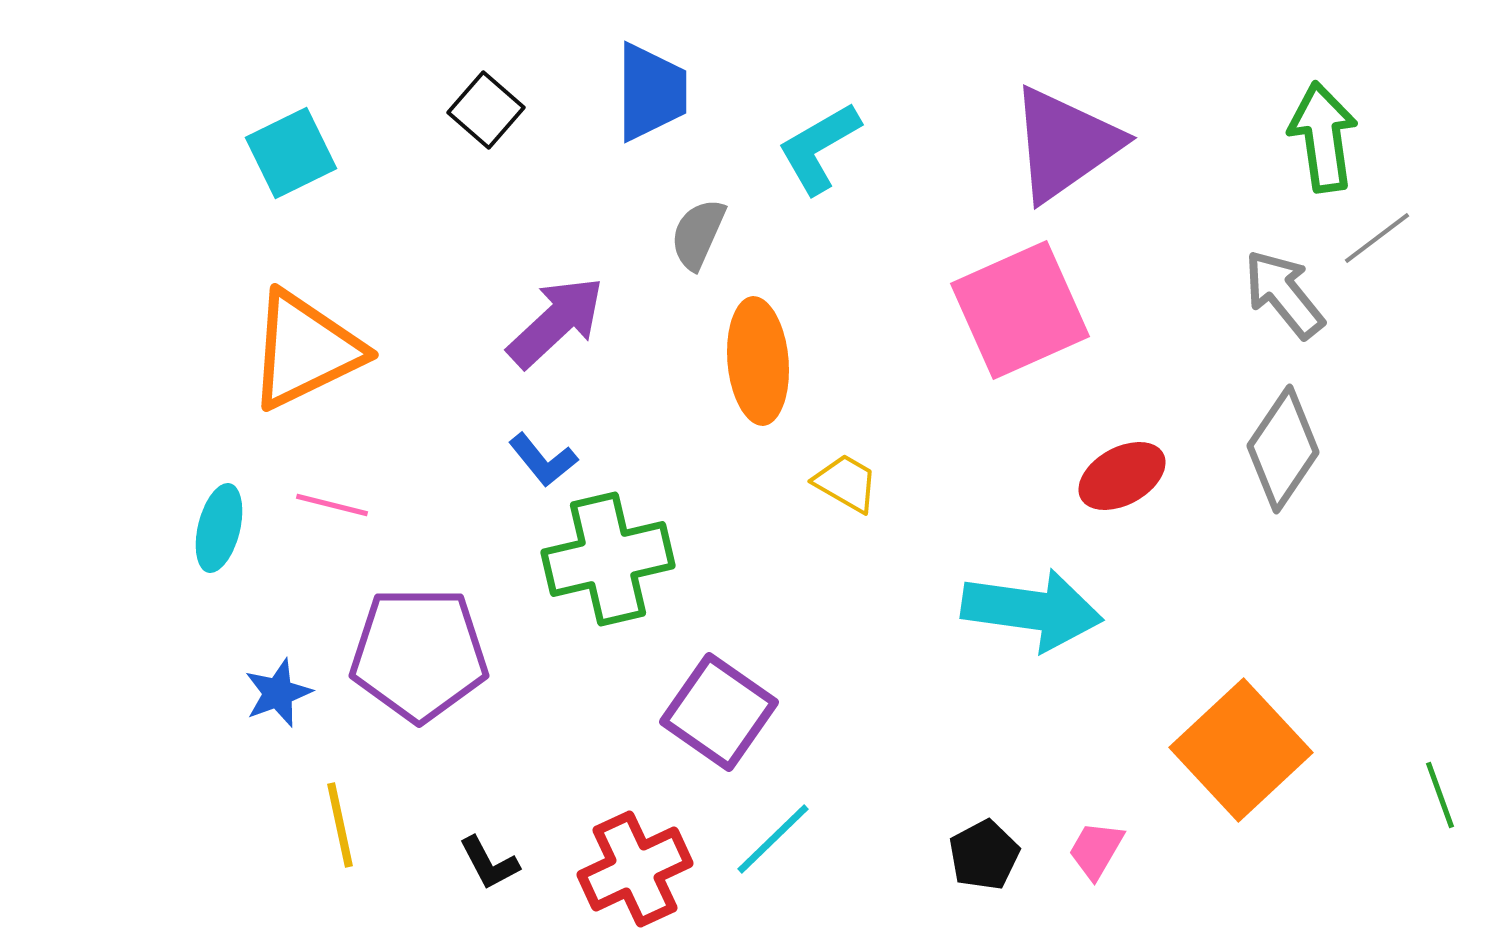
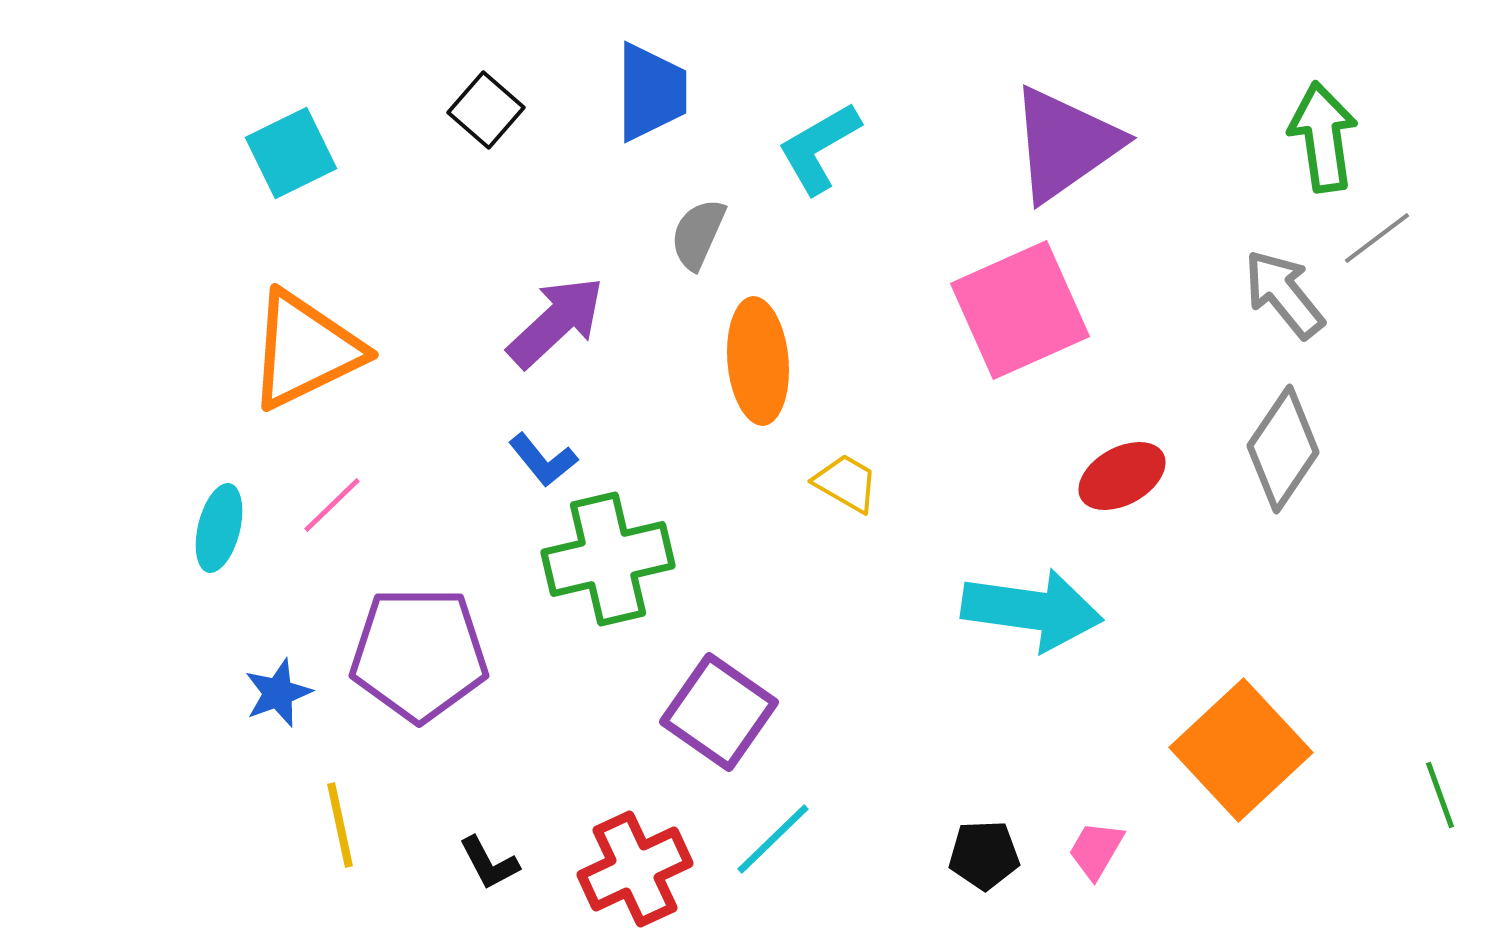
pink line: rotated 58 degrees counterclockwise
black pentagon: rotated 26 degrees clockwise
